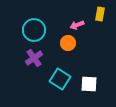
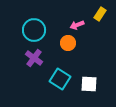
yellow rectangle: rotated 24 degrees clockwise
purple cross: rotated 18 degrees counterclockwise
